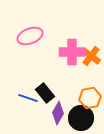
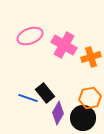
pink cross: moved 8 px left, 7 px up; rotated 30 degrees clockwise
orange cross: moved 1 px down; rotated 36 degrees clockwise
black circle: moved 2 px right
